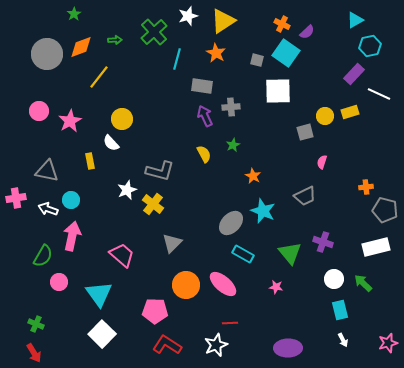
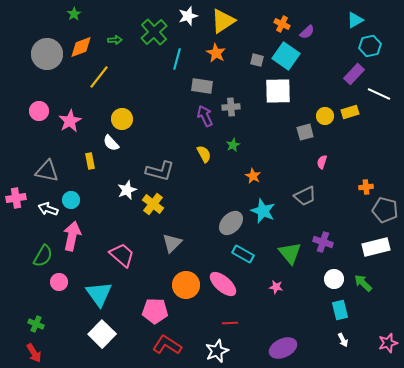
cyan square at (286, 53): moved 3 px down
white star at (216, 345): moved 1 px right, 6 px down
purple ellipse at (288, 348): moved 5 px left; rotated 24 degrees counterclockwise
